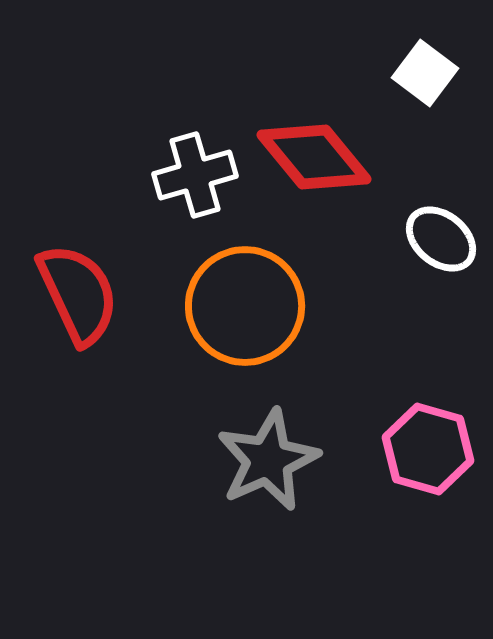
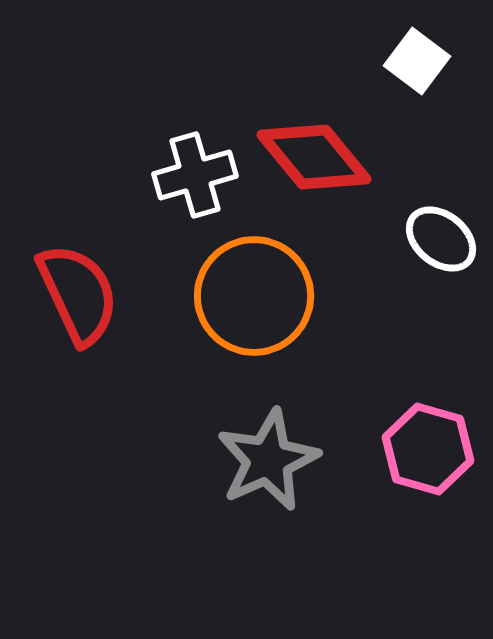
white square: moved 8 px left, 12 px up
orange circle: moved 9 px right, 10 px up
